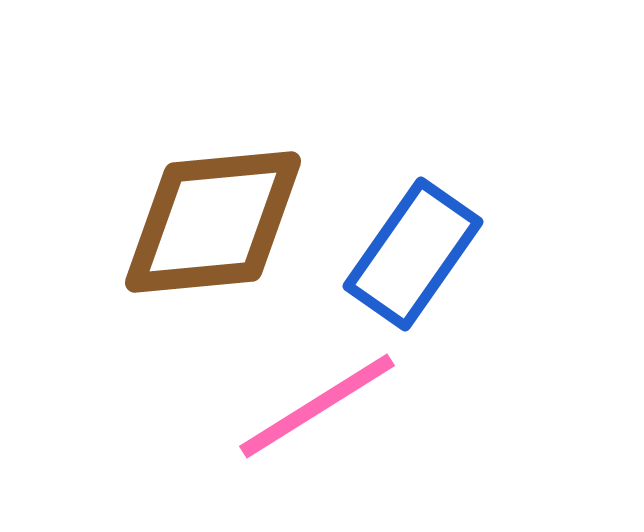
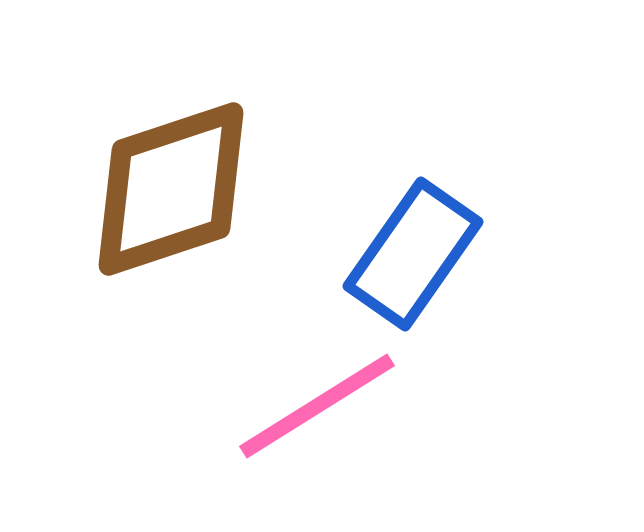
brown diamond: moved 42 px left, 33 px up; rotated 13 degrees counterclockwise
